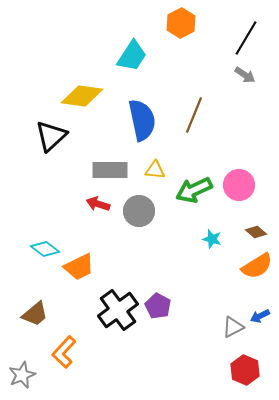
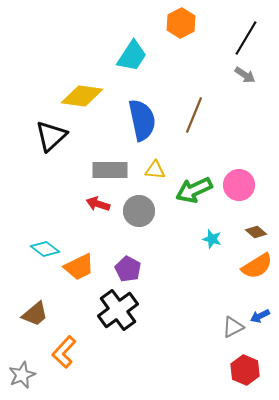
purple pentagon: moved 30 px left, 37 px up
